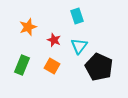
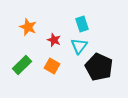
cyan rectangle: moved 5 px right, 8 px down
orange star: rotated 30 degrees counterclockwise
green rectangle: rotated 24 degrees clockwise
